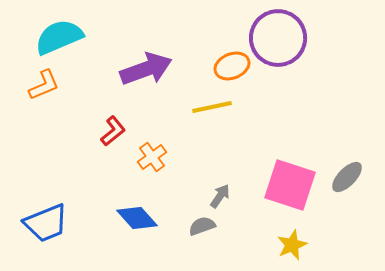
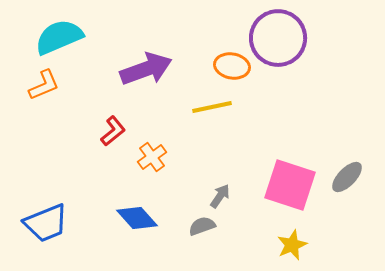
orange ellipse: rotated 32 degrees clockwise
